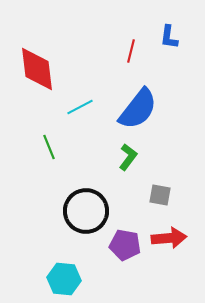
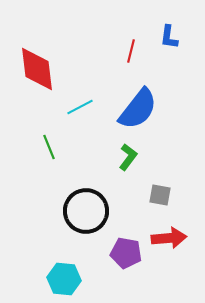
purple pentagon: moved 1 px right, 8 px down
